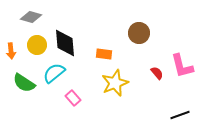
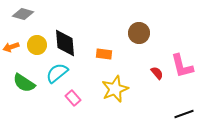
gray diamond: moved 8 px left, 3 px up
orange arrow: moved 4 px up; rotated 77 degrees clockwise
cyan semicircle: moved 3 px right
yellow star: moved 6 px down
black line: moved 4 px right, 1 px up
